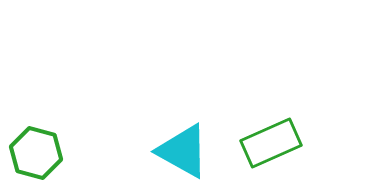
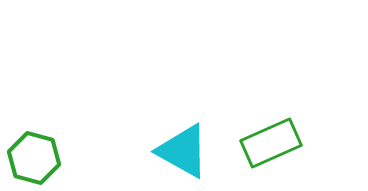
green hexagon: moved 2 px left, 5 px down
